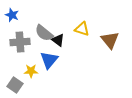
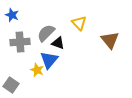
yellow triangle: moved 3 px left, 6 px up; rotated 28 degrees clockwise
gray semicircle: moved 2 px right; rotated 96 degrees clockwise
black triangle: moved 3 px down; rotated 16 degrees counterclockwise
yellow star: moved 6 px right, 1 px up; rotated 24 degrees clockwise
gray square: moved 4 px left
